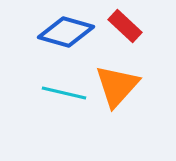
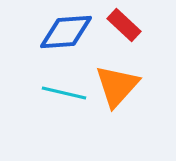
red rectangle: moved 1 px left, 1 px up
blue diamond: rotated 20 degrees counterclockwise
